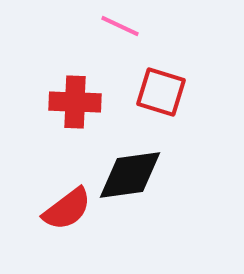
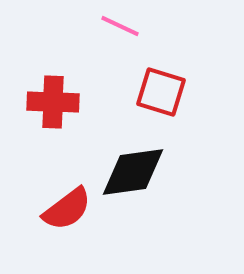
red cross: moved 22 px left
black diamond: moved 3 px right, 3 px up
